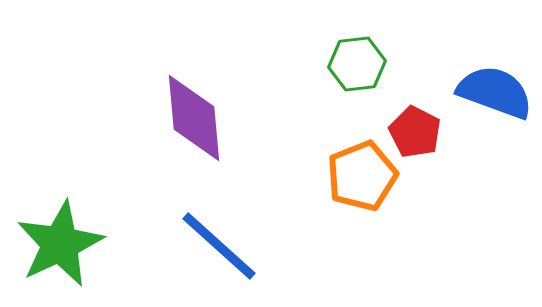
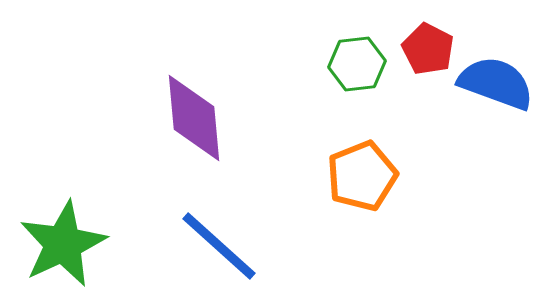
blue semicircle: moved 1 px right, 9 px up
red pentagon: moved 13 px right, 83 px up
green star: moved 3 px right
